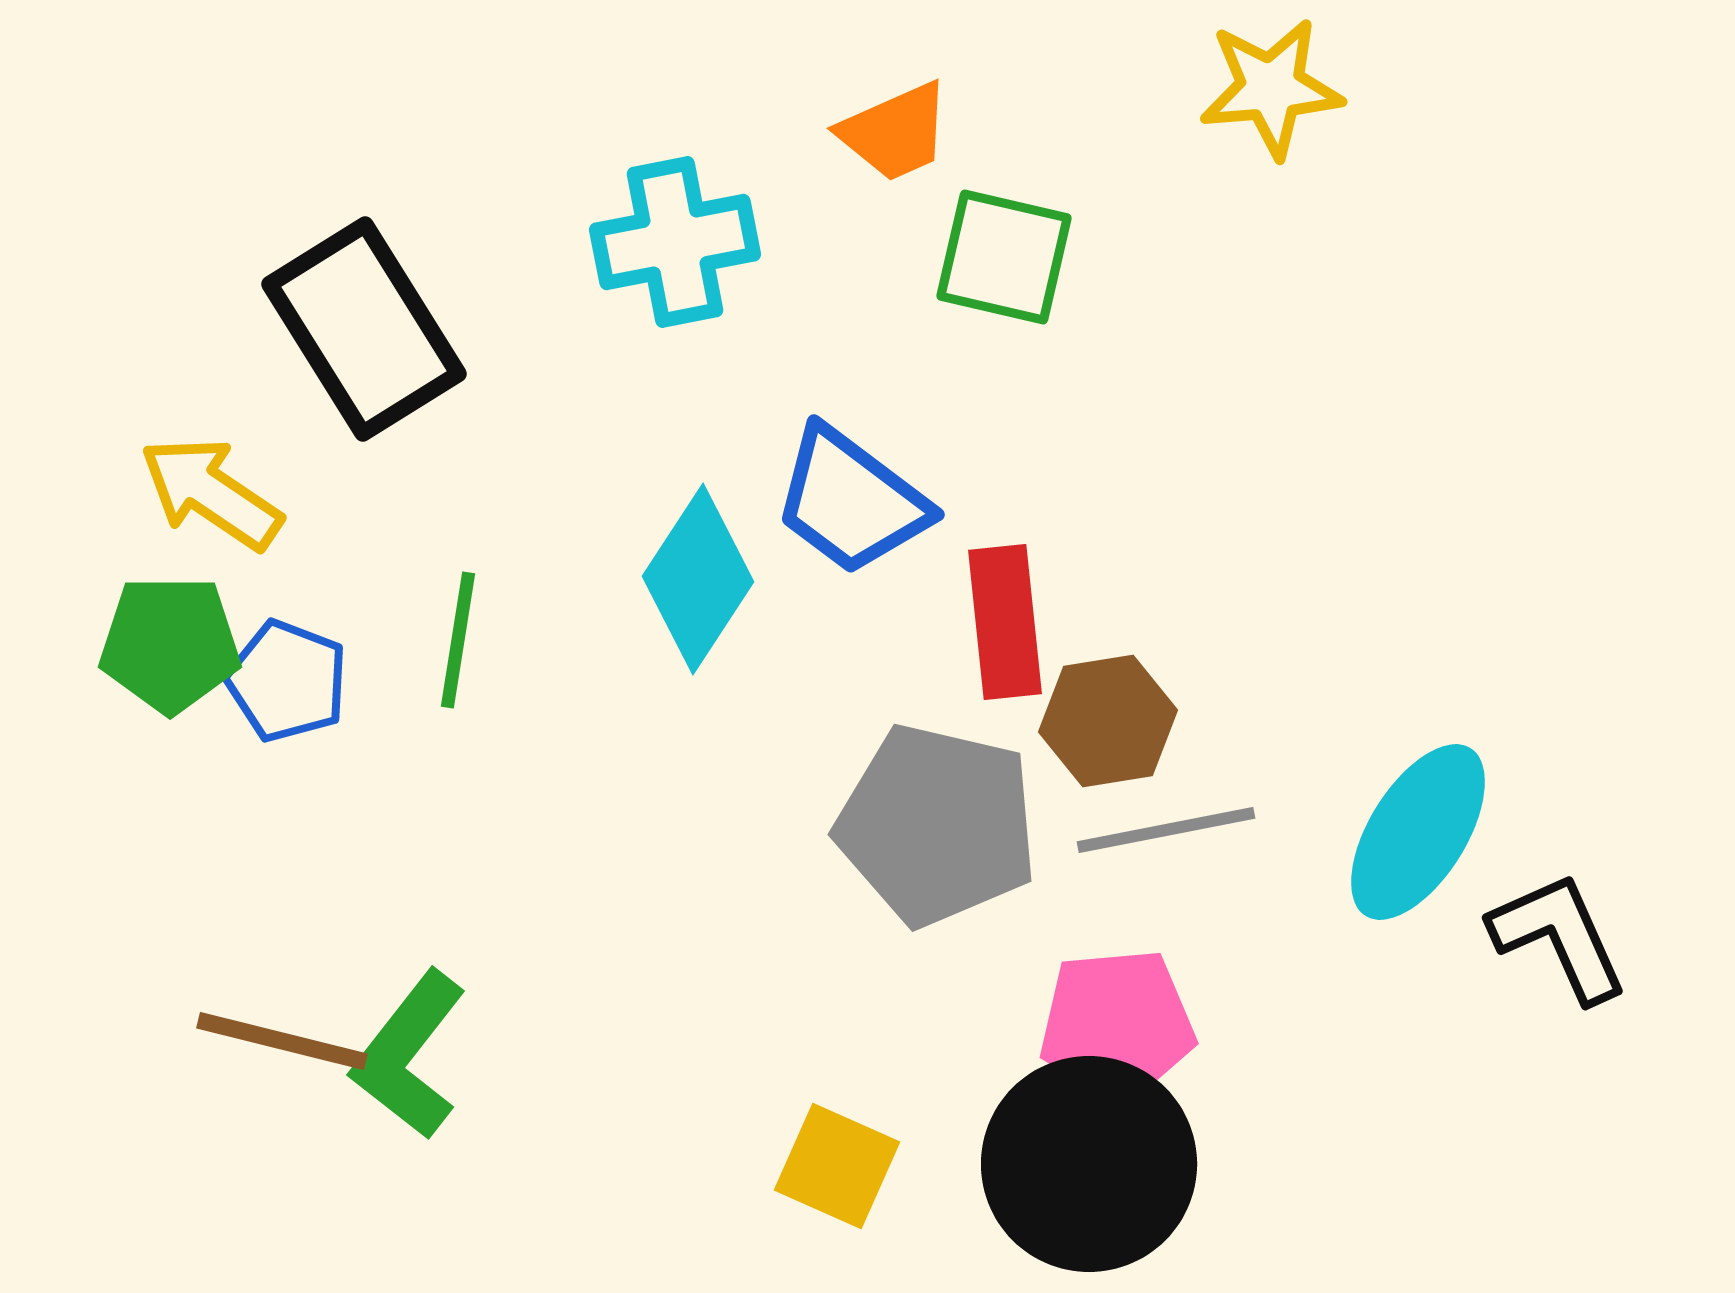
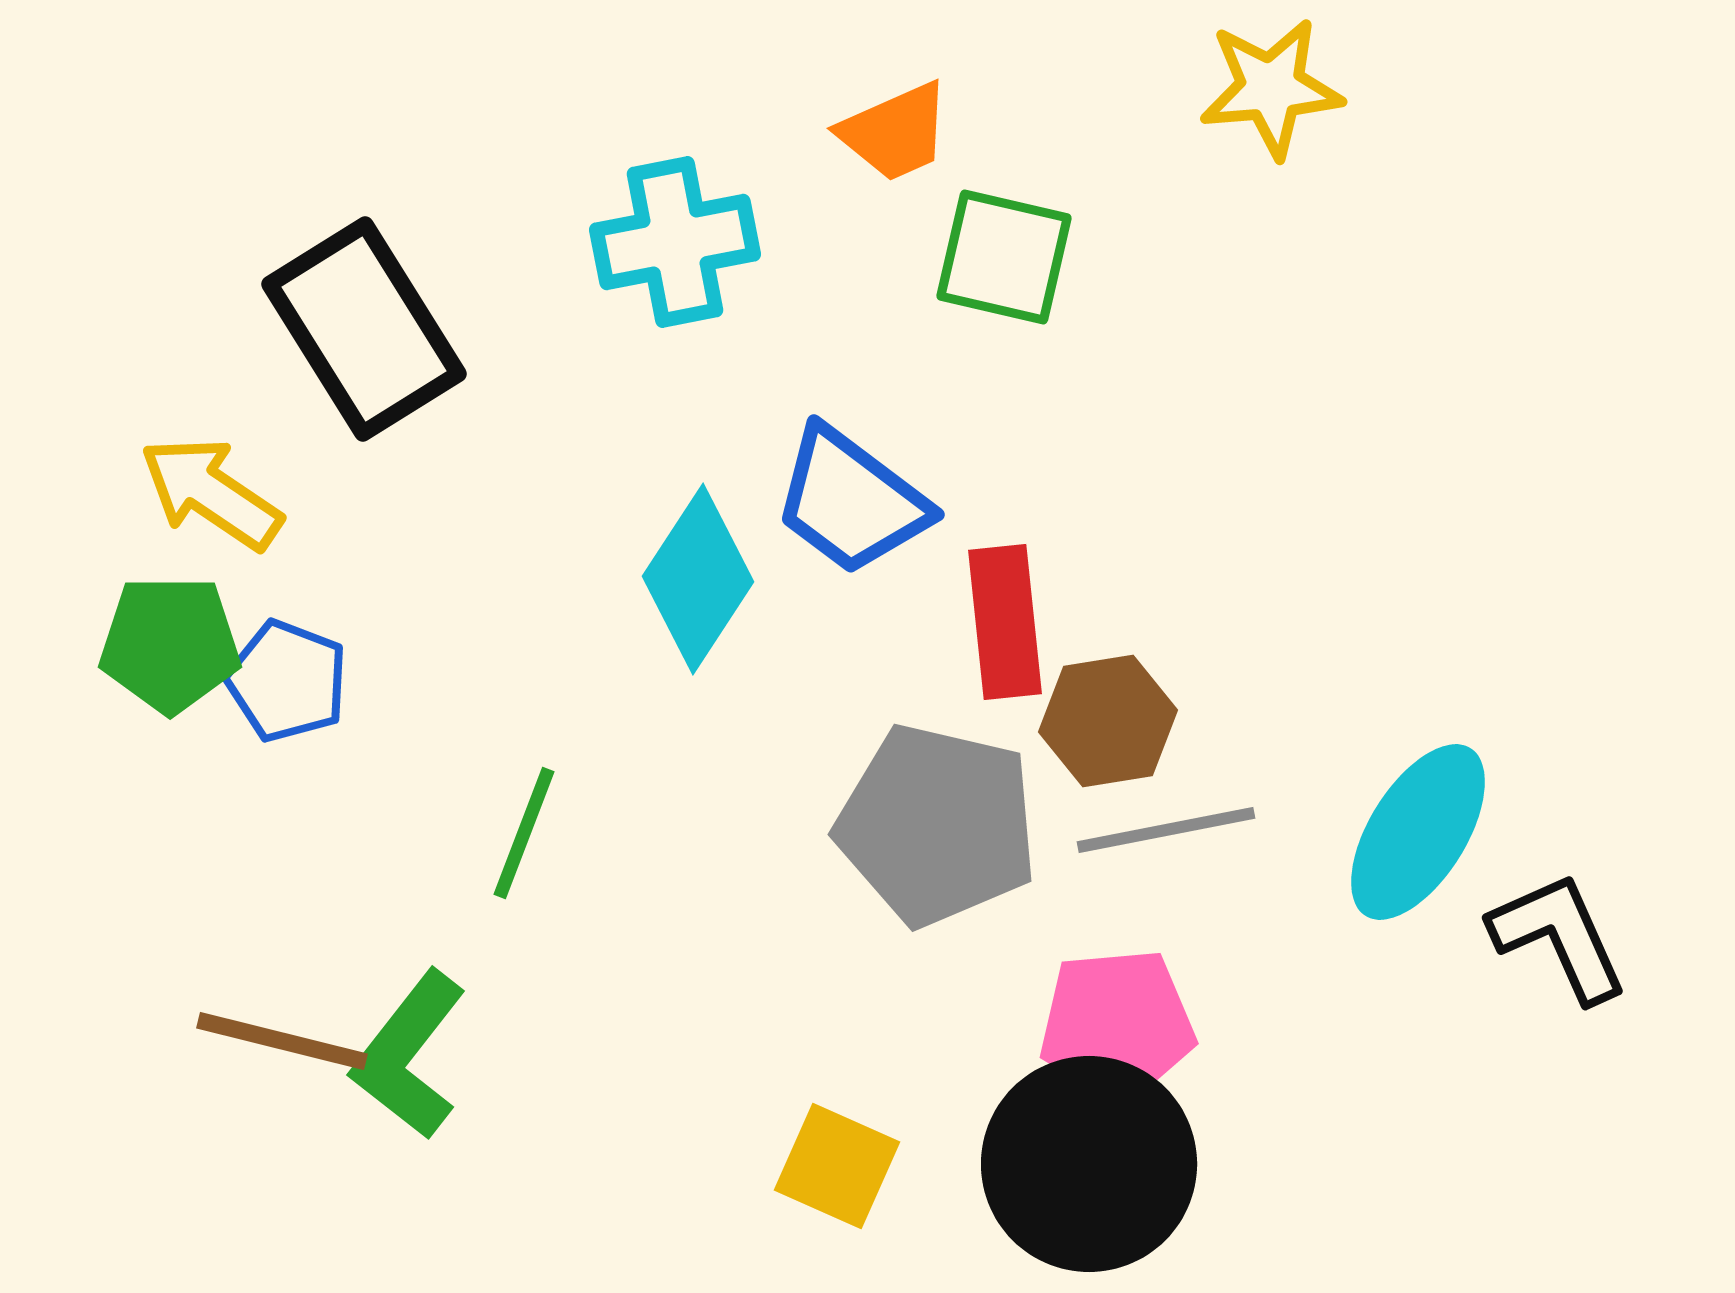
green line: moved 66 px right, 193 px down; rotated 12 degrees clockwise
